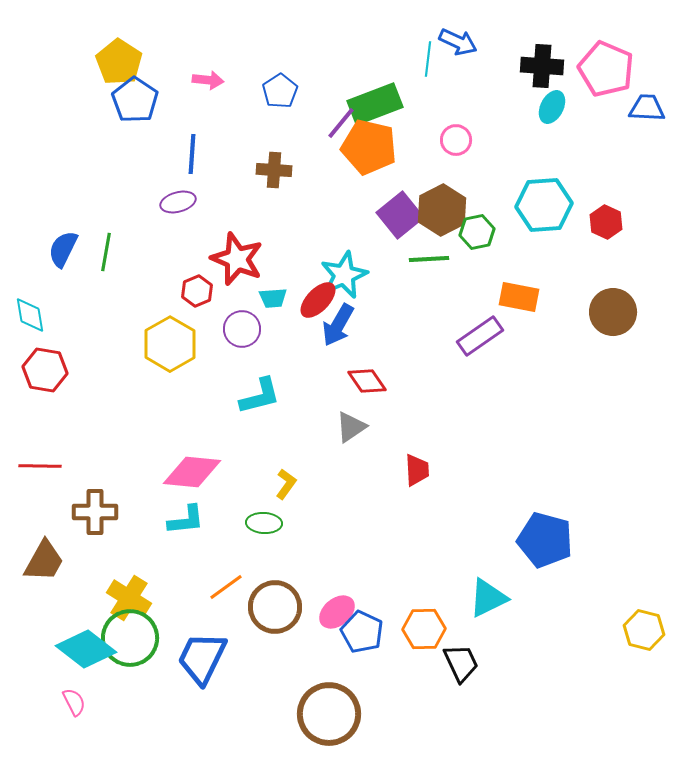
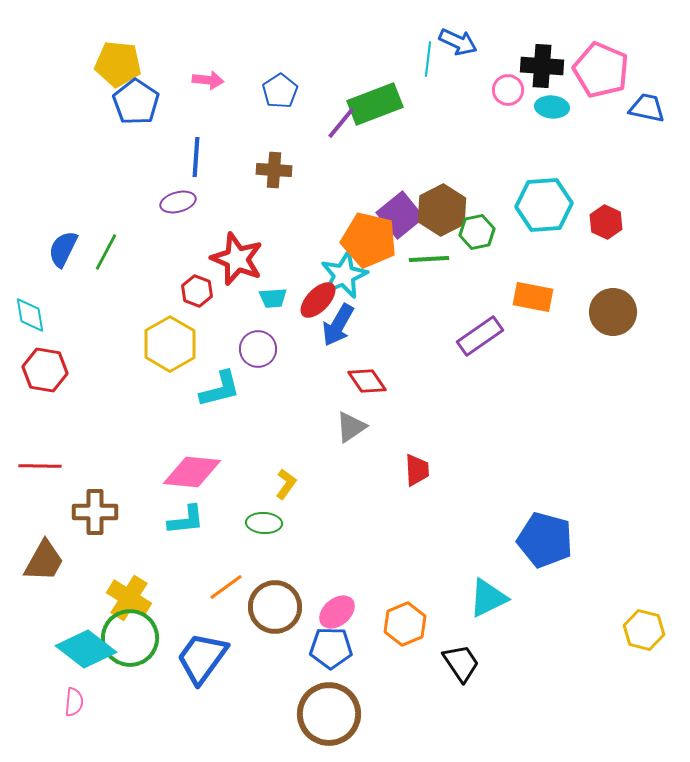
yellow pentagon at (119, 62): moved 1 px left, 2 px down; rotated 27 degrees counterclockwise
pink pentagon at (606, 69): moved 5 px left, 1 px down
blue pentagon at (135, 100): moved 1 px right, 2 px down
cyan ellipse at (552, 107): rotated 68 degrees clockwise
blue trapezoid at (647, 108): rotated 9 degrees clockwise
pink circle at (456, 140): moved 52 px right, 50 px up
orange pentagon at (369, 147): moved 93 px down
blue line at (192, 154): moved 4 px right, 3 px down
green line at (106, 252): rotated 18 degrees clockwise
red hexagon at (197, 291): rotated 16 degrees counterclockwise
orange rectangle at (519, 297): moved 14 px right
purple circle at (242, 329): moved 16 px right, 20 px down
cyan L-shape at (260, 396): moved 40 px left, 7 px up
orange hexagon at (424, 629): moved 19 px left, 5 px up; rotated 21 degrees counterclockwise
blue pentagon at (362, 632): moved 31 px left, 16 px down; rotated 24 degrees counterclockwise
blue trapezoid at (202, 658): rotated 10 degrees clockwise
black trapezoid at (461, 663): rotated 9 degrees counterclockwise
pink semicircle at (74, 702): rotated 32 degrees clockwise
